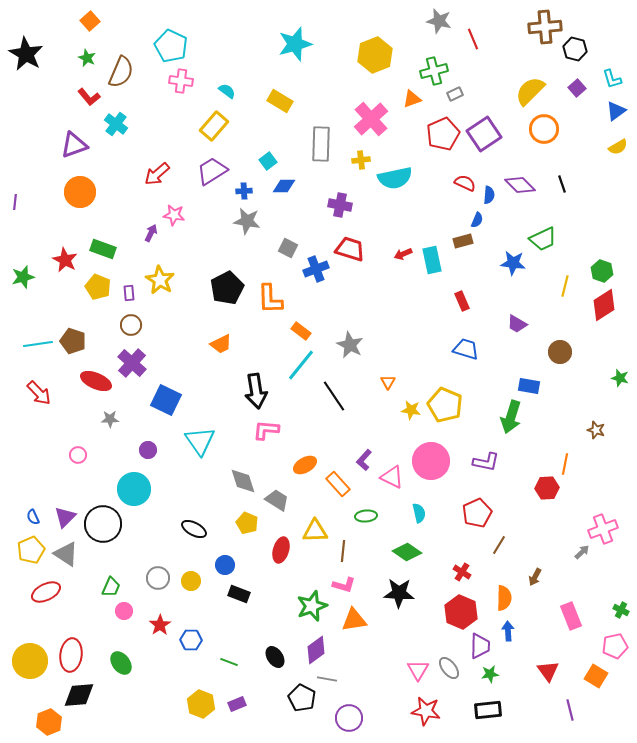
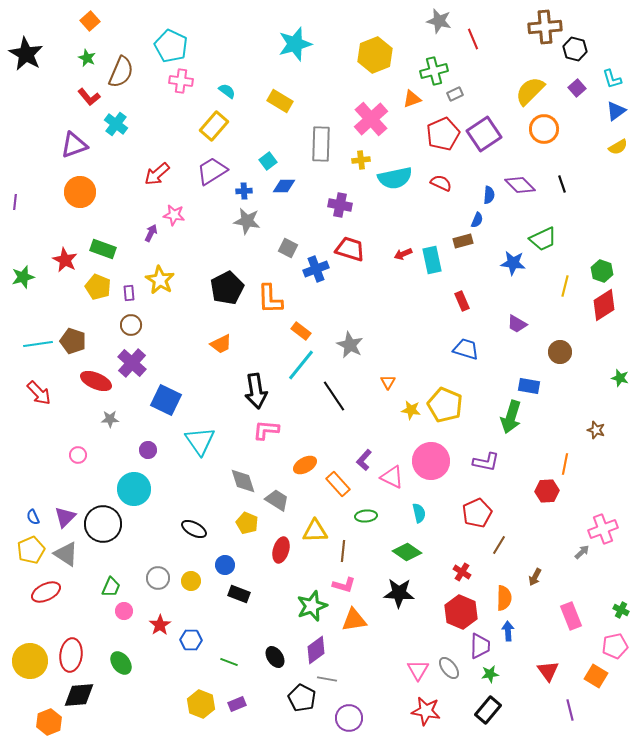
red semicircle at (465, 183): moved 24 px left
red hexagon at (547, 488): moved 3 px down
black rectangle at (488, 710): rotated 44 degrees counterclockwise
